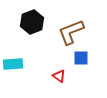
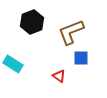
cyan rectangle: rotated 36 degrees clockwise
